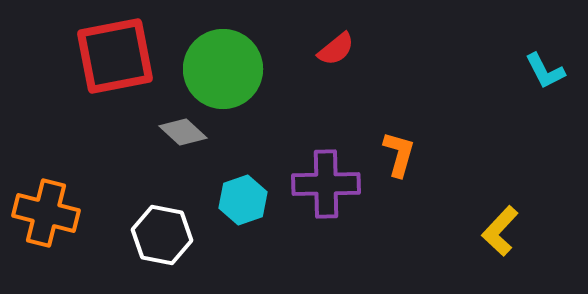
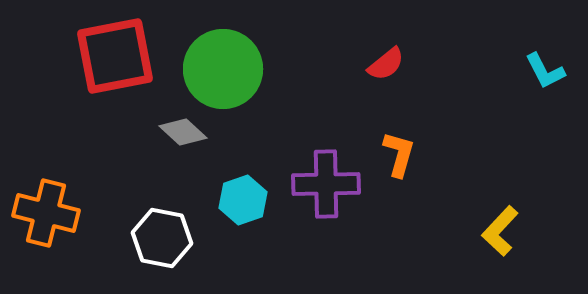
red semicircle: moved 50 px right, 15 px down
white hexagon: moved 3 px down
